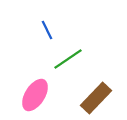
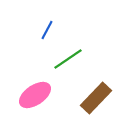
blue line: rotated 54 degrees clockwise
pink ellipse: rotated 24 degrees clockwise
